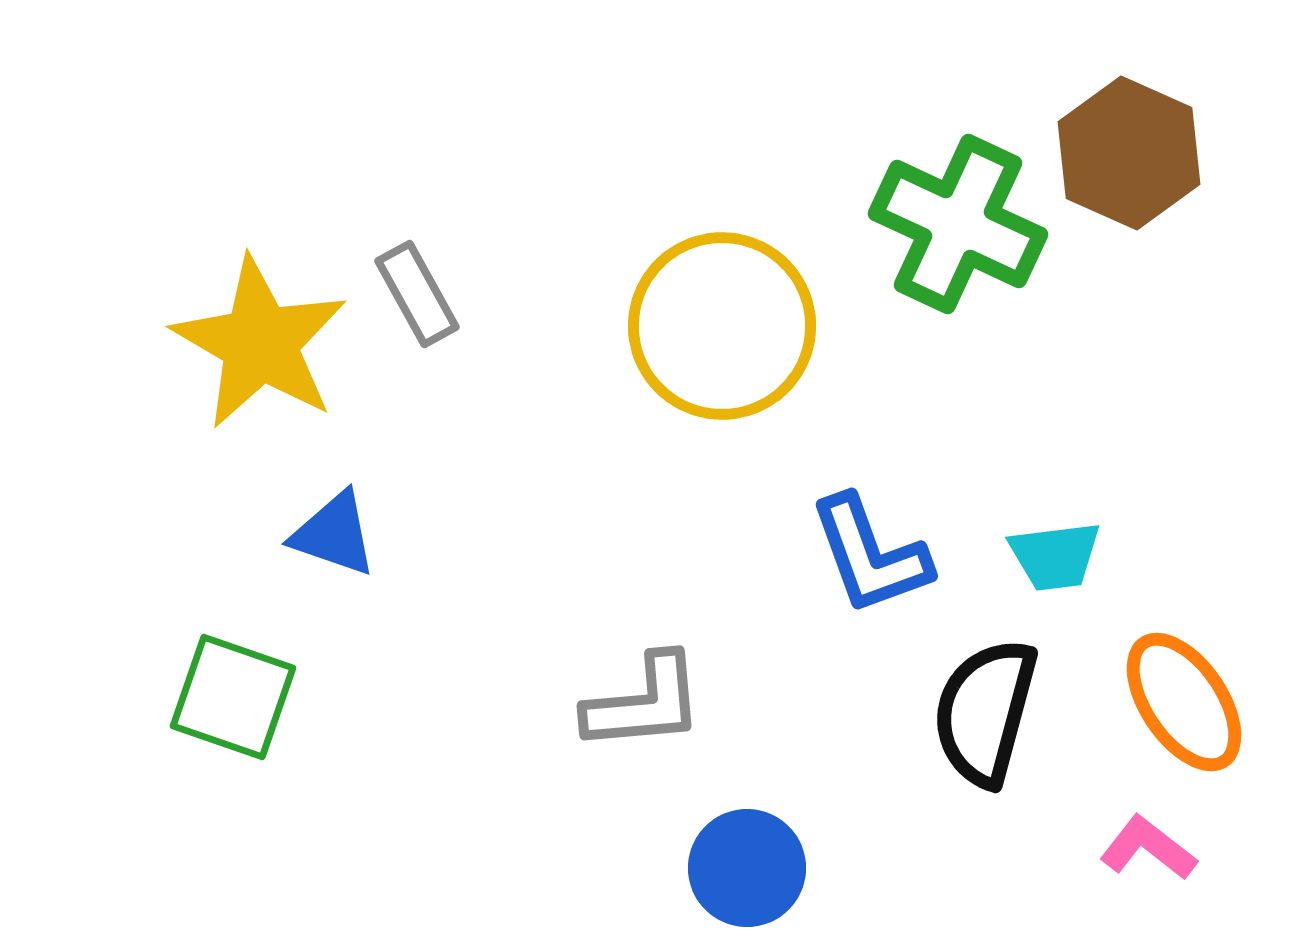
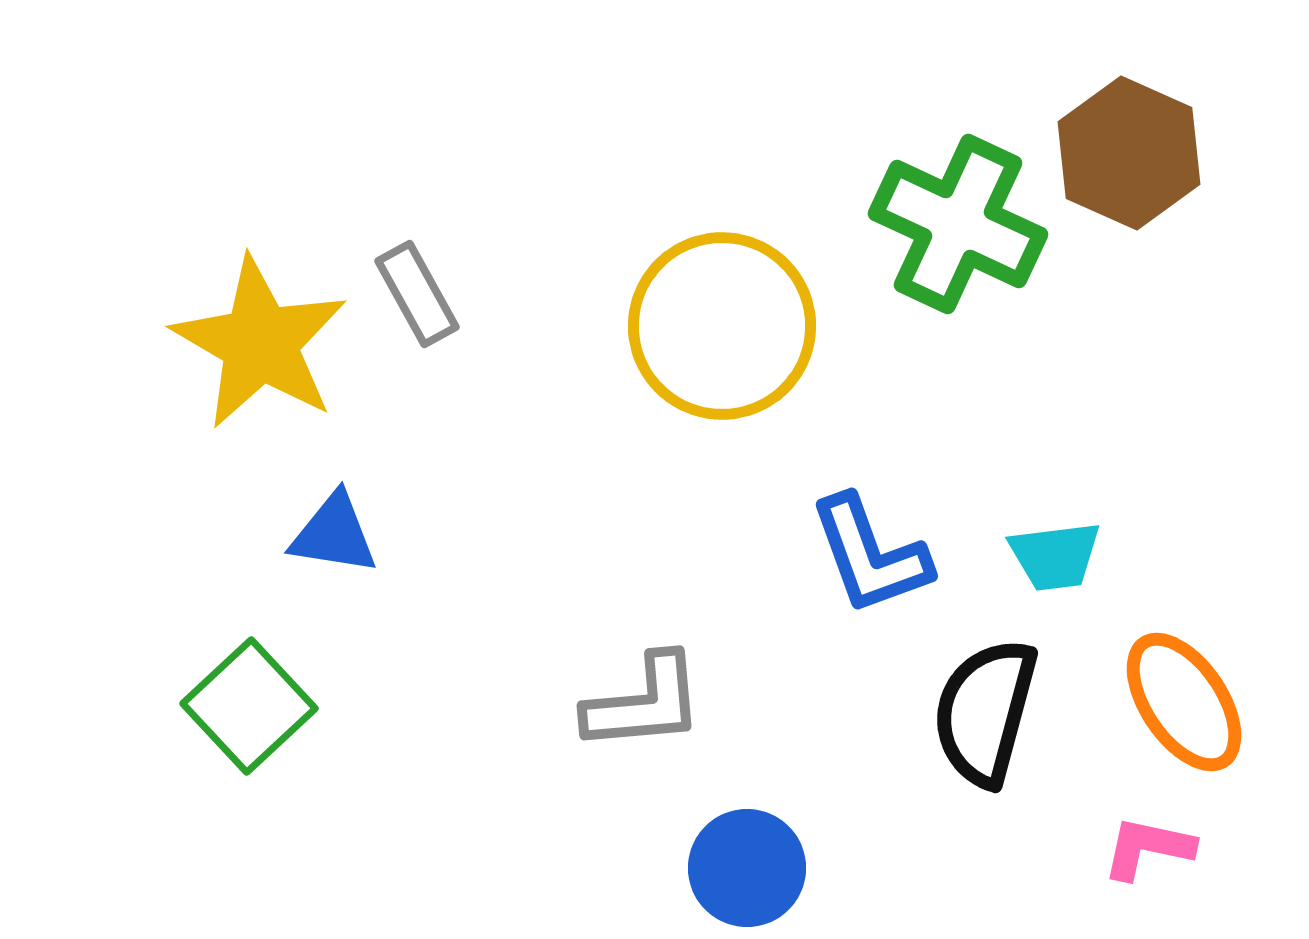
blue triangle: rotated 10 degrees counterclockwise
green square: moved 16 px right, 9 px down; rotated 28 degrees clockwise
pink L-shape: rotated 26 degrees counterclockwise
